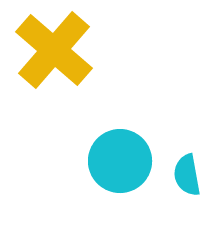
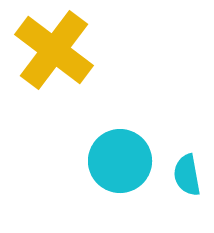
yellow cross: rotated 4 degrees counterclockwise
